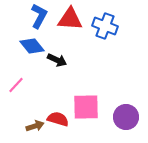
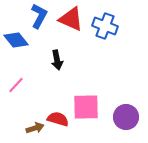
red triangle: moved 1 px right; rotated 20 degrees clockwise
blue diamond: moved 16 px left, 6 px up
black arrow: rotated 54 degrees clockwise
brown arrow: moved 2 px down
